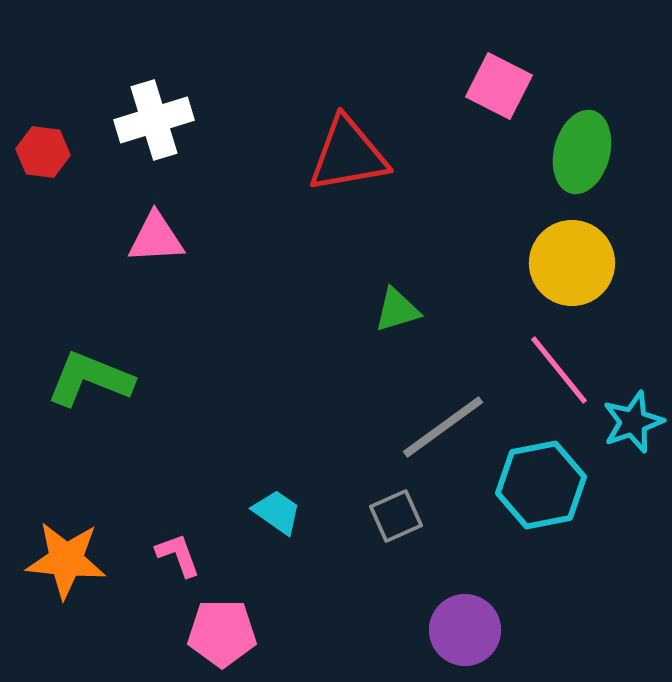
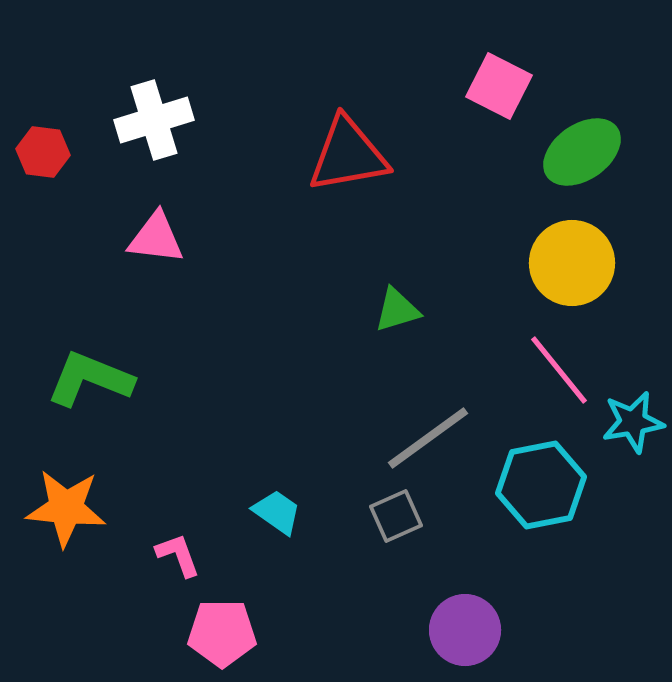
green ellipse: rotated 40 degrees clockwise
pink triangle: rotated 10 degrees clockwise
cyan star: rotated 10 degrees clockwise
gray line: moved 15 px left, 11 px down
orange star: moved 52 px up
